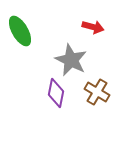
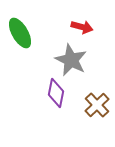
red arrow: moved 11 px left
green ellipse: moved 2 px down
brown cross: moved 13 px down; rotated 15 degrees clockwise
